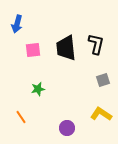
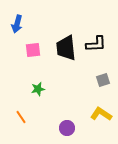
black L-shape: rotated 75 degrees clockwise
